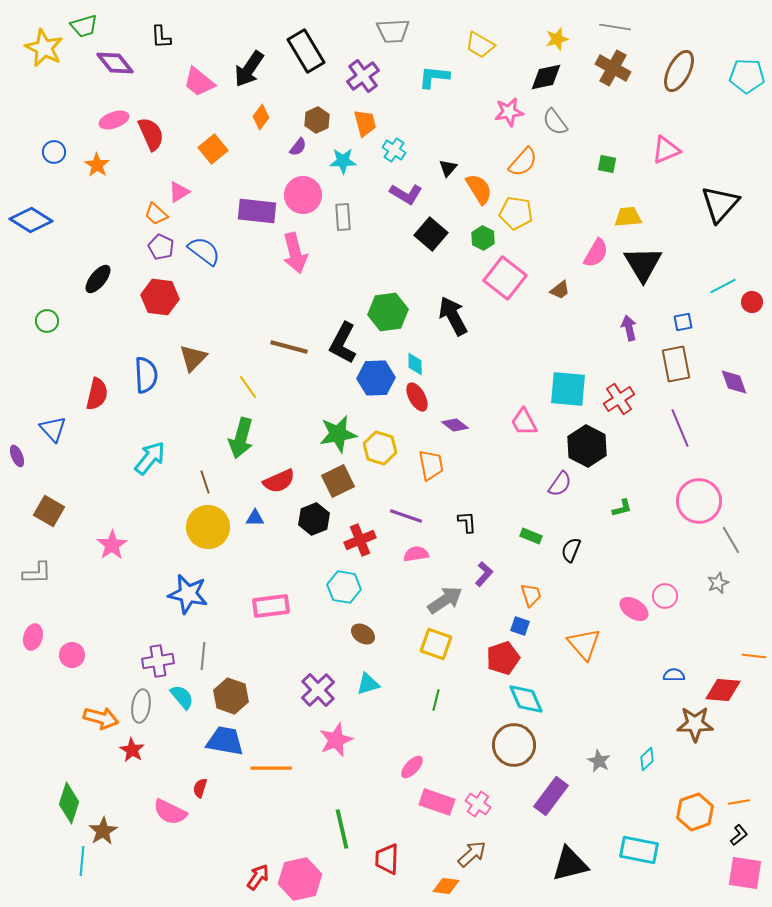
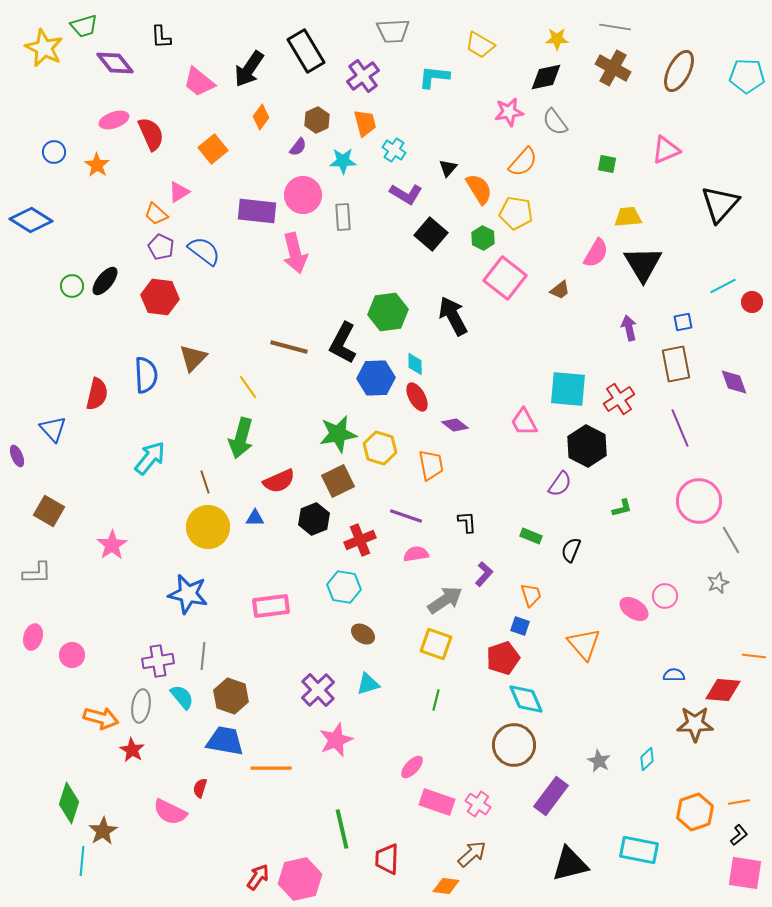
yellow star at (557, 39): rotated 15 degrees clockwise
black ellipse at (98, 279): moved 7 px right, 2 px down
green circle at (47, 321): moved 25 px right, 35 px up
